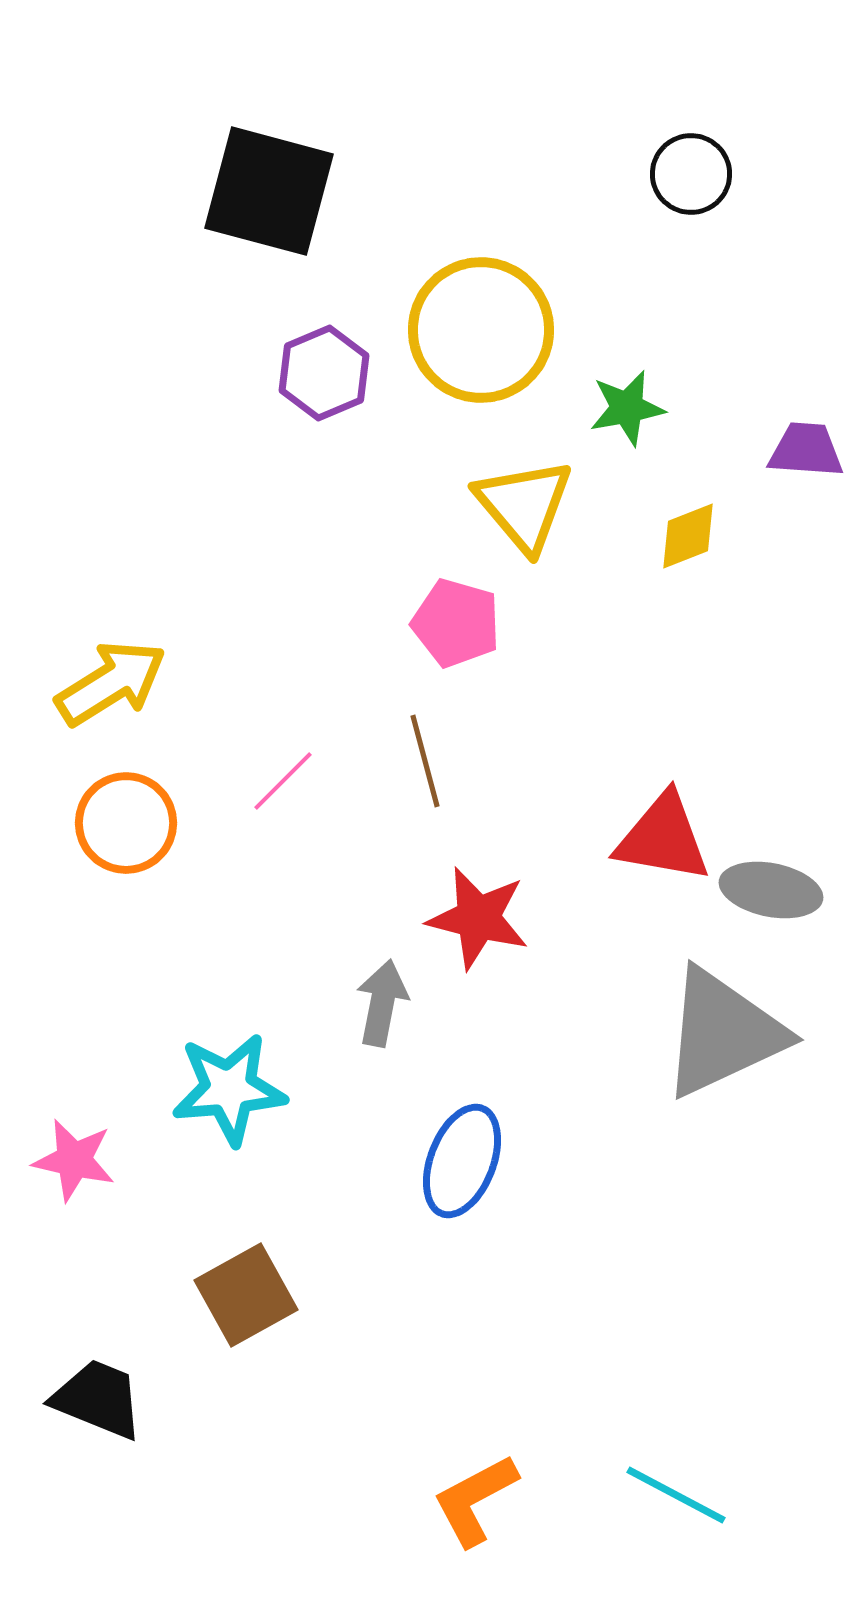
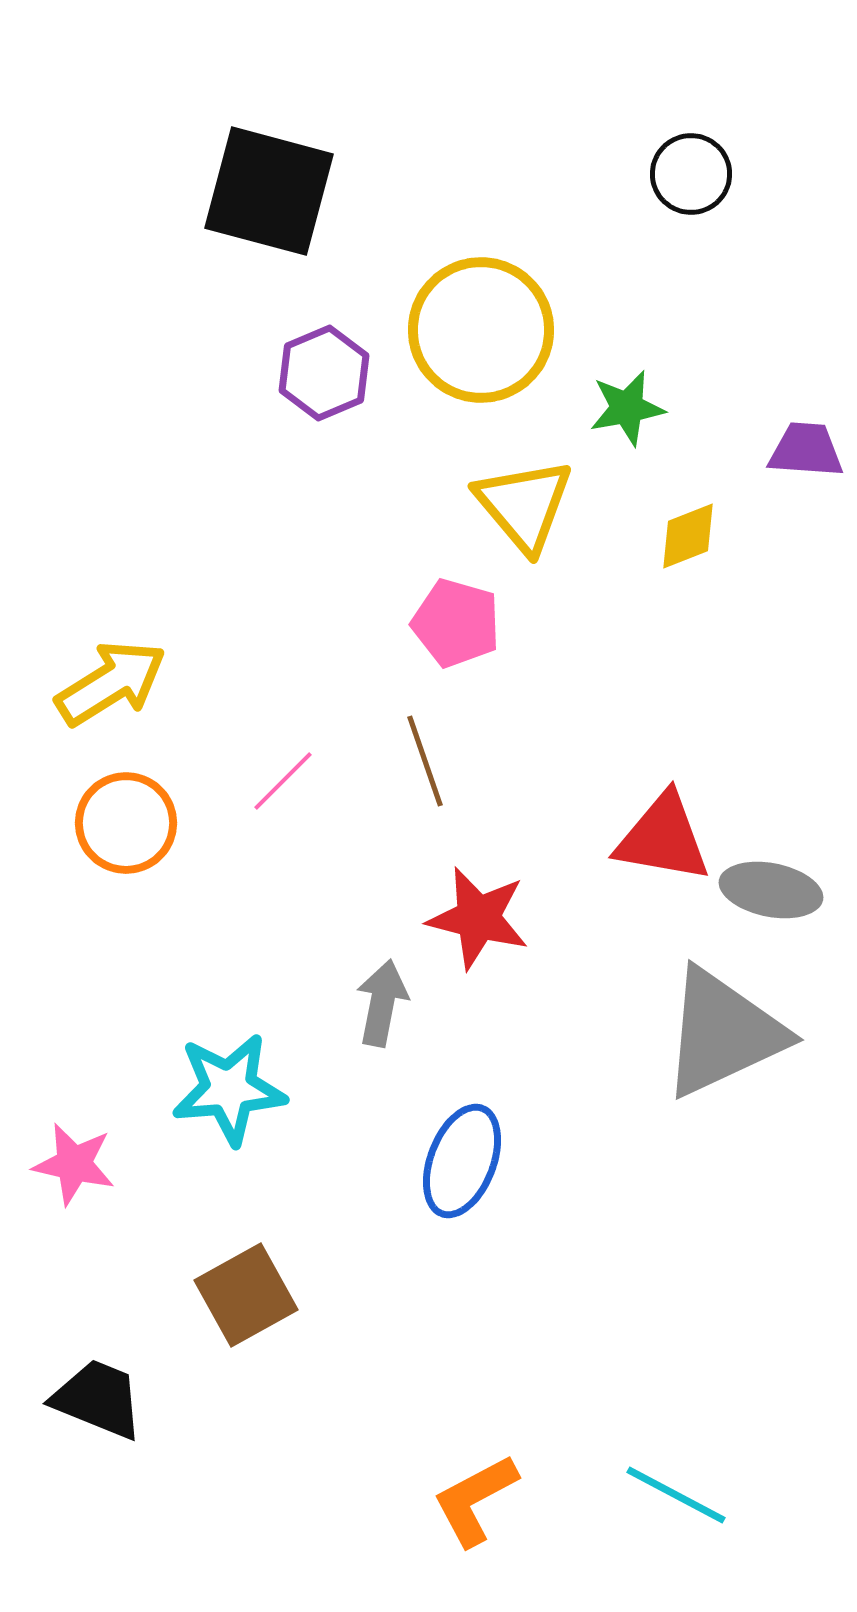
brown line: rotated 4 degrees counterclockwise
pink star: moved 4 px down
